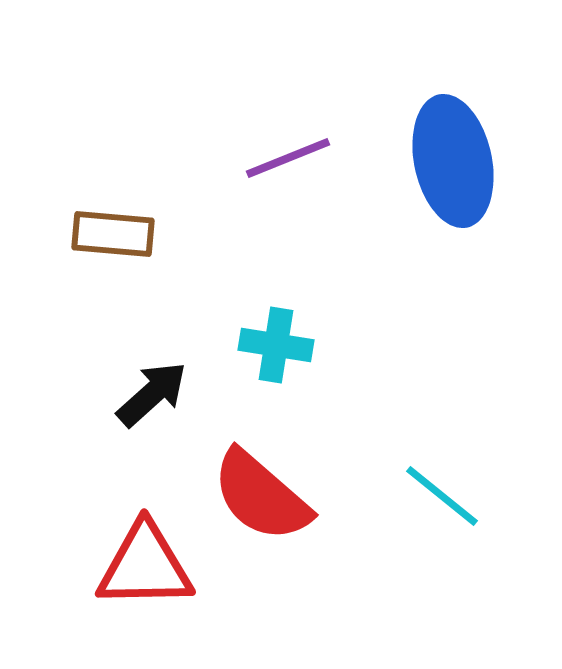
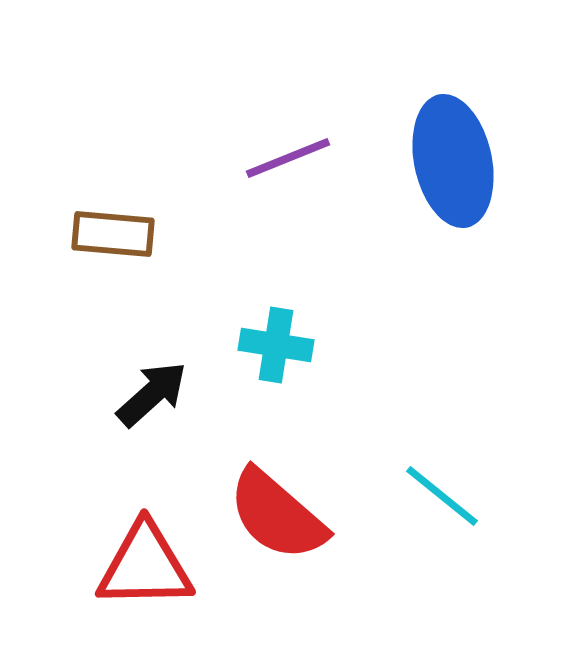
red semicircle: moved 16 px right, 19 px down
